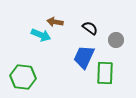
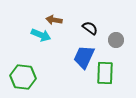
brown arrow: moved 1 px left, 2 px up
